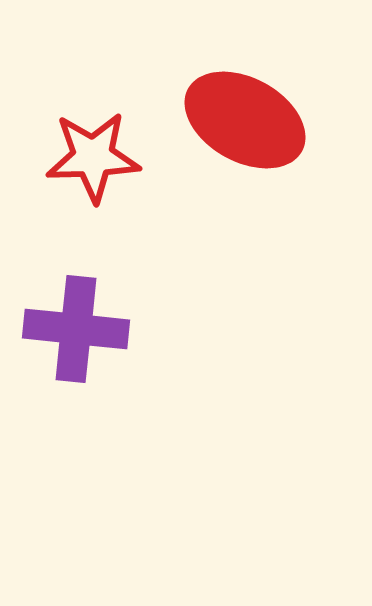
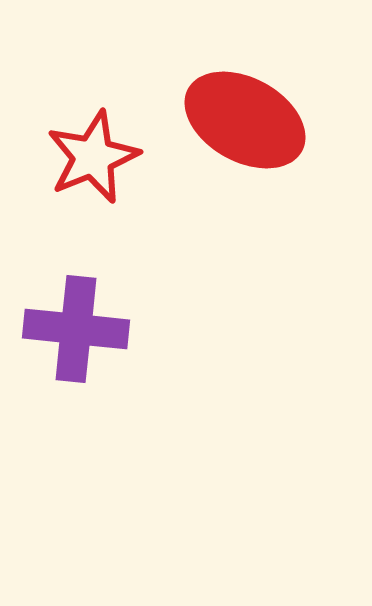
red star: rotated 20 degrees counterclockwise
